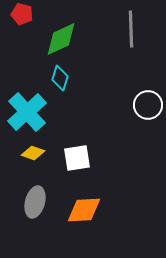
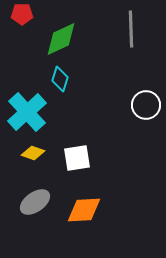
red pentagon: rotated 15 degrees counterclockwise
cyan diamond: moved 1 px down
white circle: moved 2 px left
gray ellipse: rotated 40 degrees clockwise
